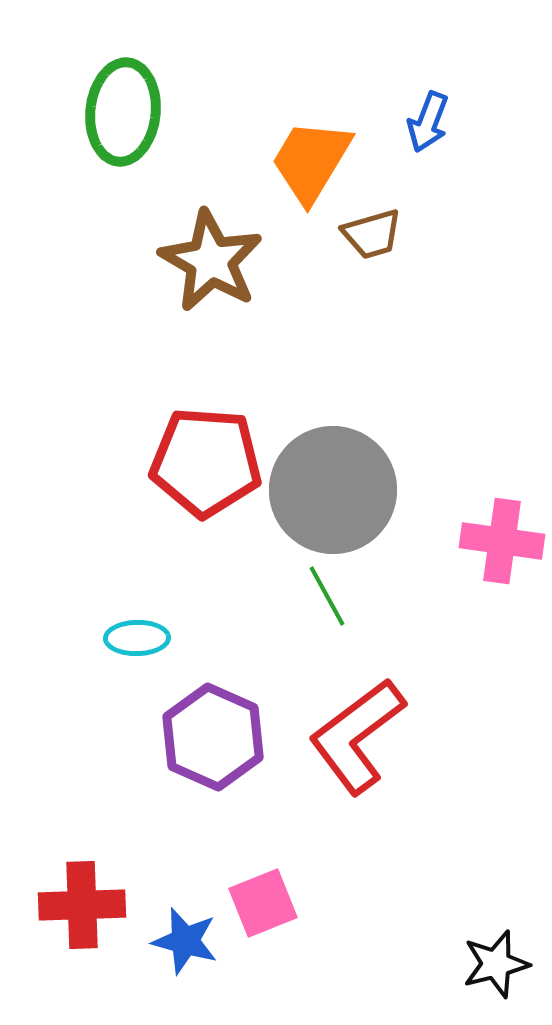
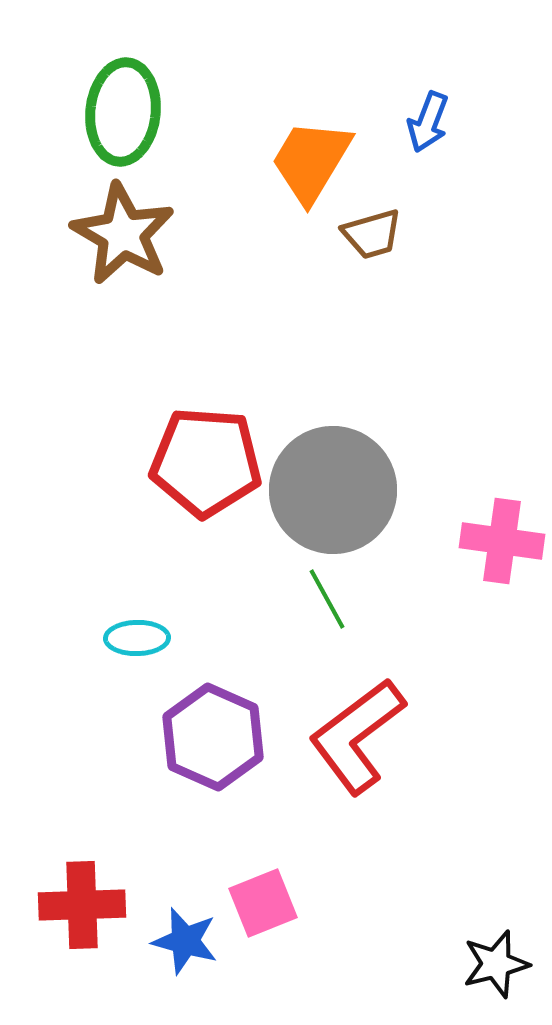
brown star: moved 88 px left, 27 px up
green line: moved 3 px down
